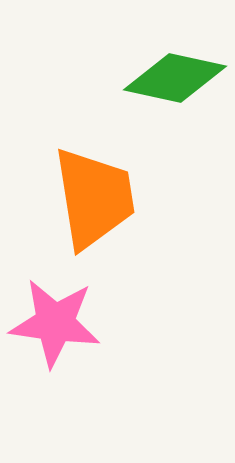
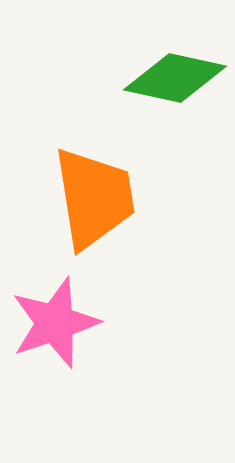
pink star: rotated 26 degrees counterclockwise
